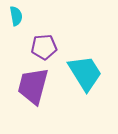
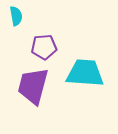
cyan trapezoid: rotated 54 degrees counterclockwise
